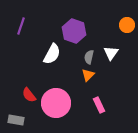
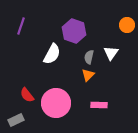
red semicircle: moved 2 px left
pink rectangle: rotated 63 degrees counterclockwise
gray rectangle: rotated 35 degrees counterclockwise
